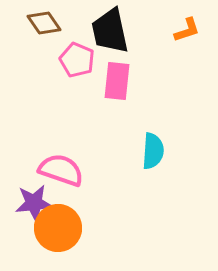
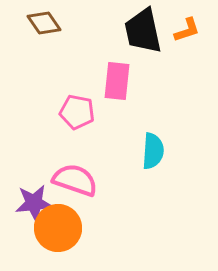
black trapezoid: moved 33 px right
pink pentagon: moved 52 px down; rotated 12 degrees counterclockwise
pink semicircle: moved 14 px right, 10 px down
